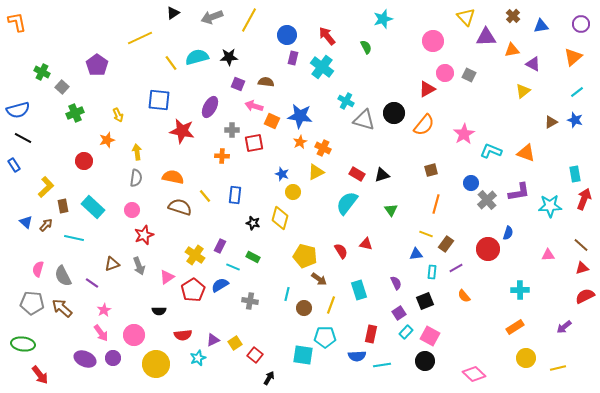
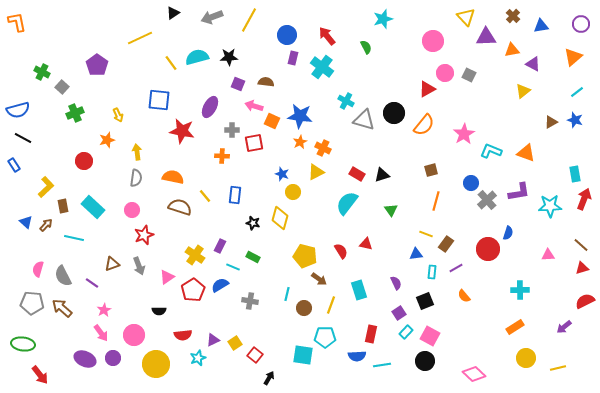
orange line at (436, 204): moved 3 px up
red semicircle at (585, 296): moved 5 px down
